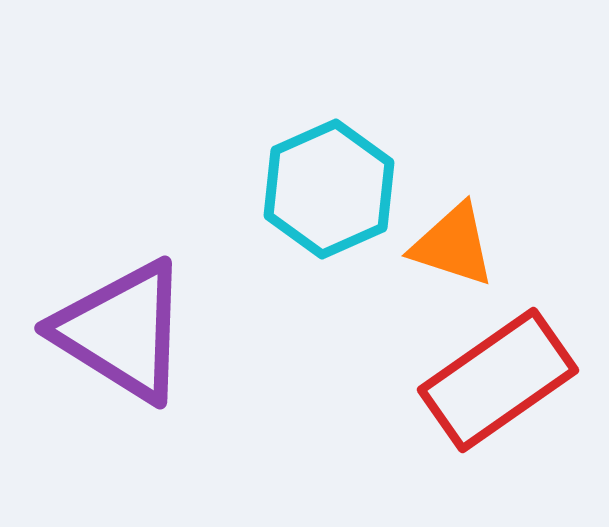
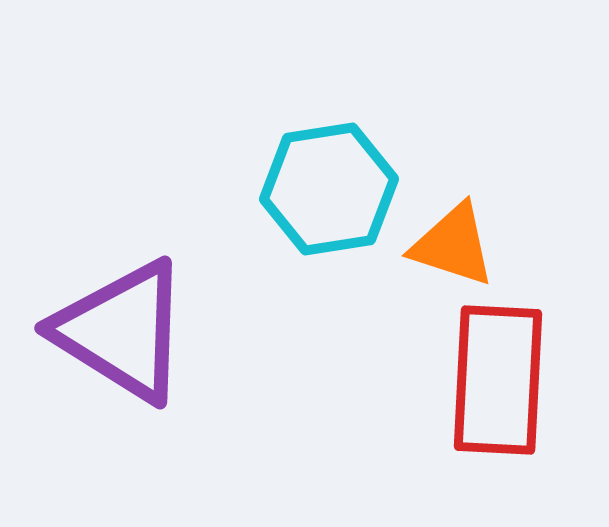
cyan hexagon: rotated 15 degrees clockwise
red rectangle: rotated 52 degrees counterclockwise
